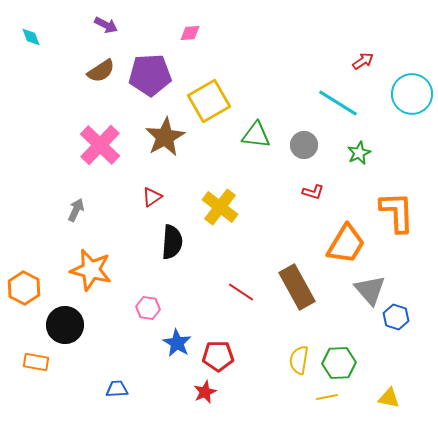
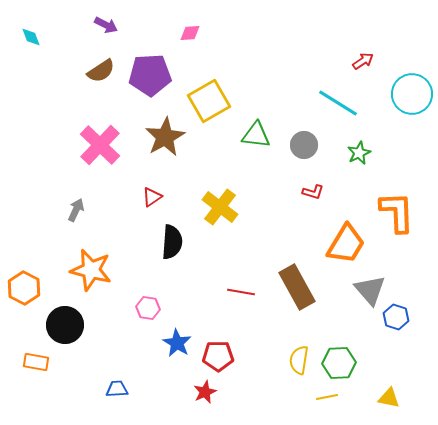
red line: rotated 24 degrees counterclockwise
